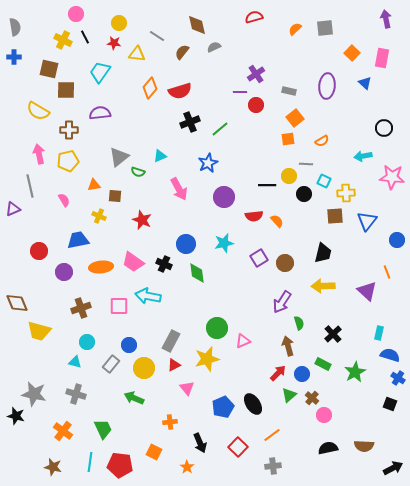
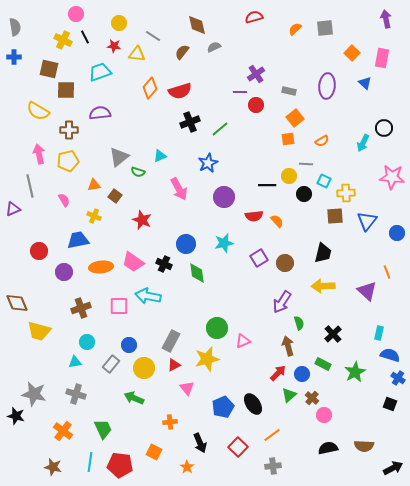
gray line at (157, 36): moved 4 px left
red star at (114, 43): moved 3 px down
cyan trapezoid at (100, 72): rotated 35 degrees clockwise
cyan arrow at (363, 156): moved 13 px up; rotated 54 degrees counterclockwise
brown square at (115, 196): rotated 32 degrees clockwise
yellow cross at (99, 216): moved 5 px left
blue circle at (397, 240): moved 7 px up
cyan triangle at (75, 362): rotated 24 degrees counterclockwise
